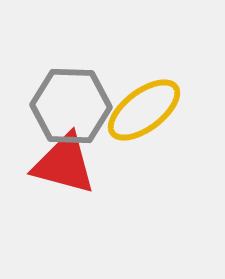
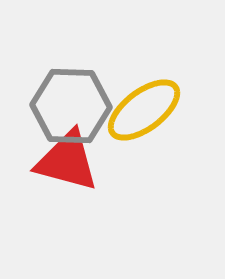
red triangle: moved 3 px right, 3 px up
